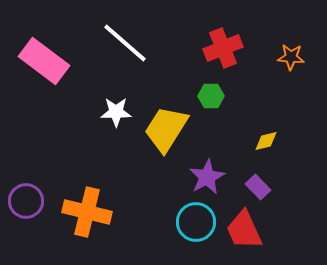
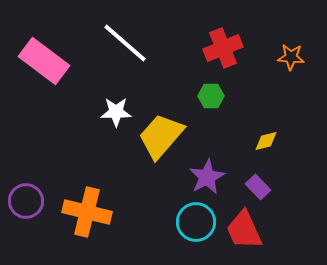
yellow trapezoid: moved 5 px left, 7 px down; rotated 9 degrees clockwise
